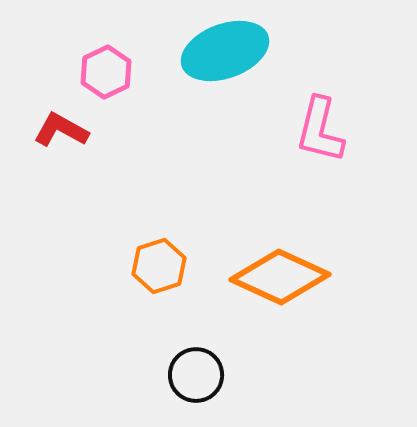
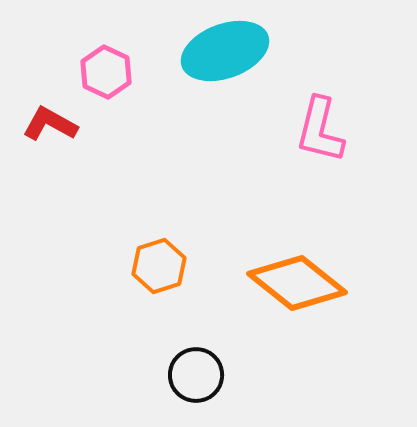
pink hexagon: rotated 9 degrees counterclockwise
red L-shape: moved 11 px left, 6 px up
orange diamond: moved 17 px right, 6 px down; rotated 14 degrees clockwise
